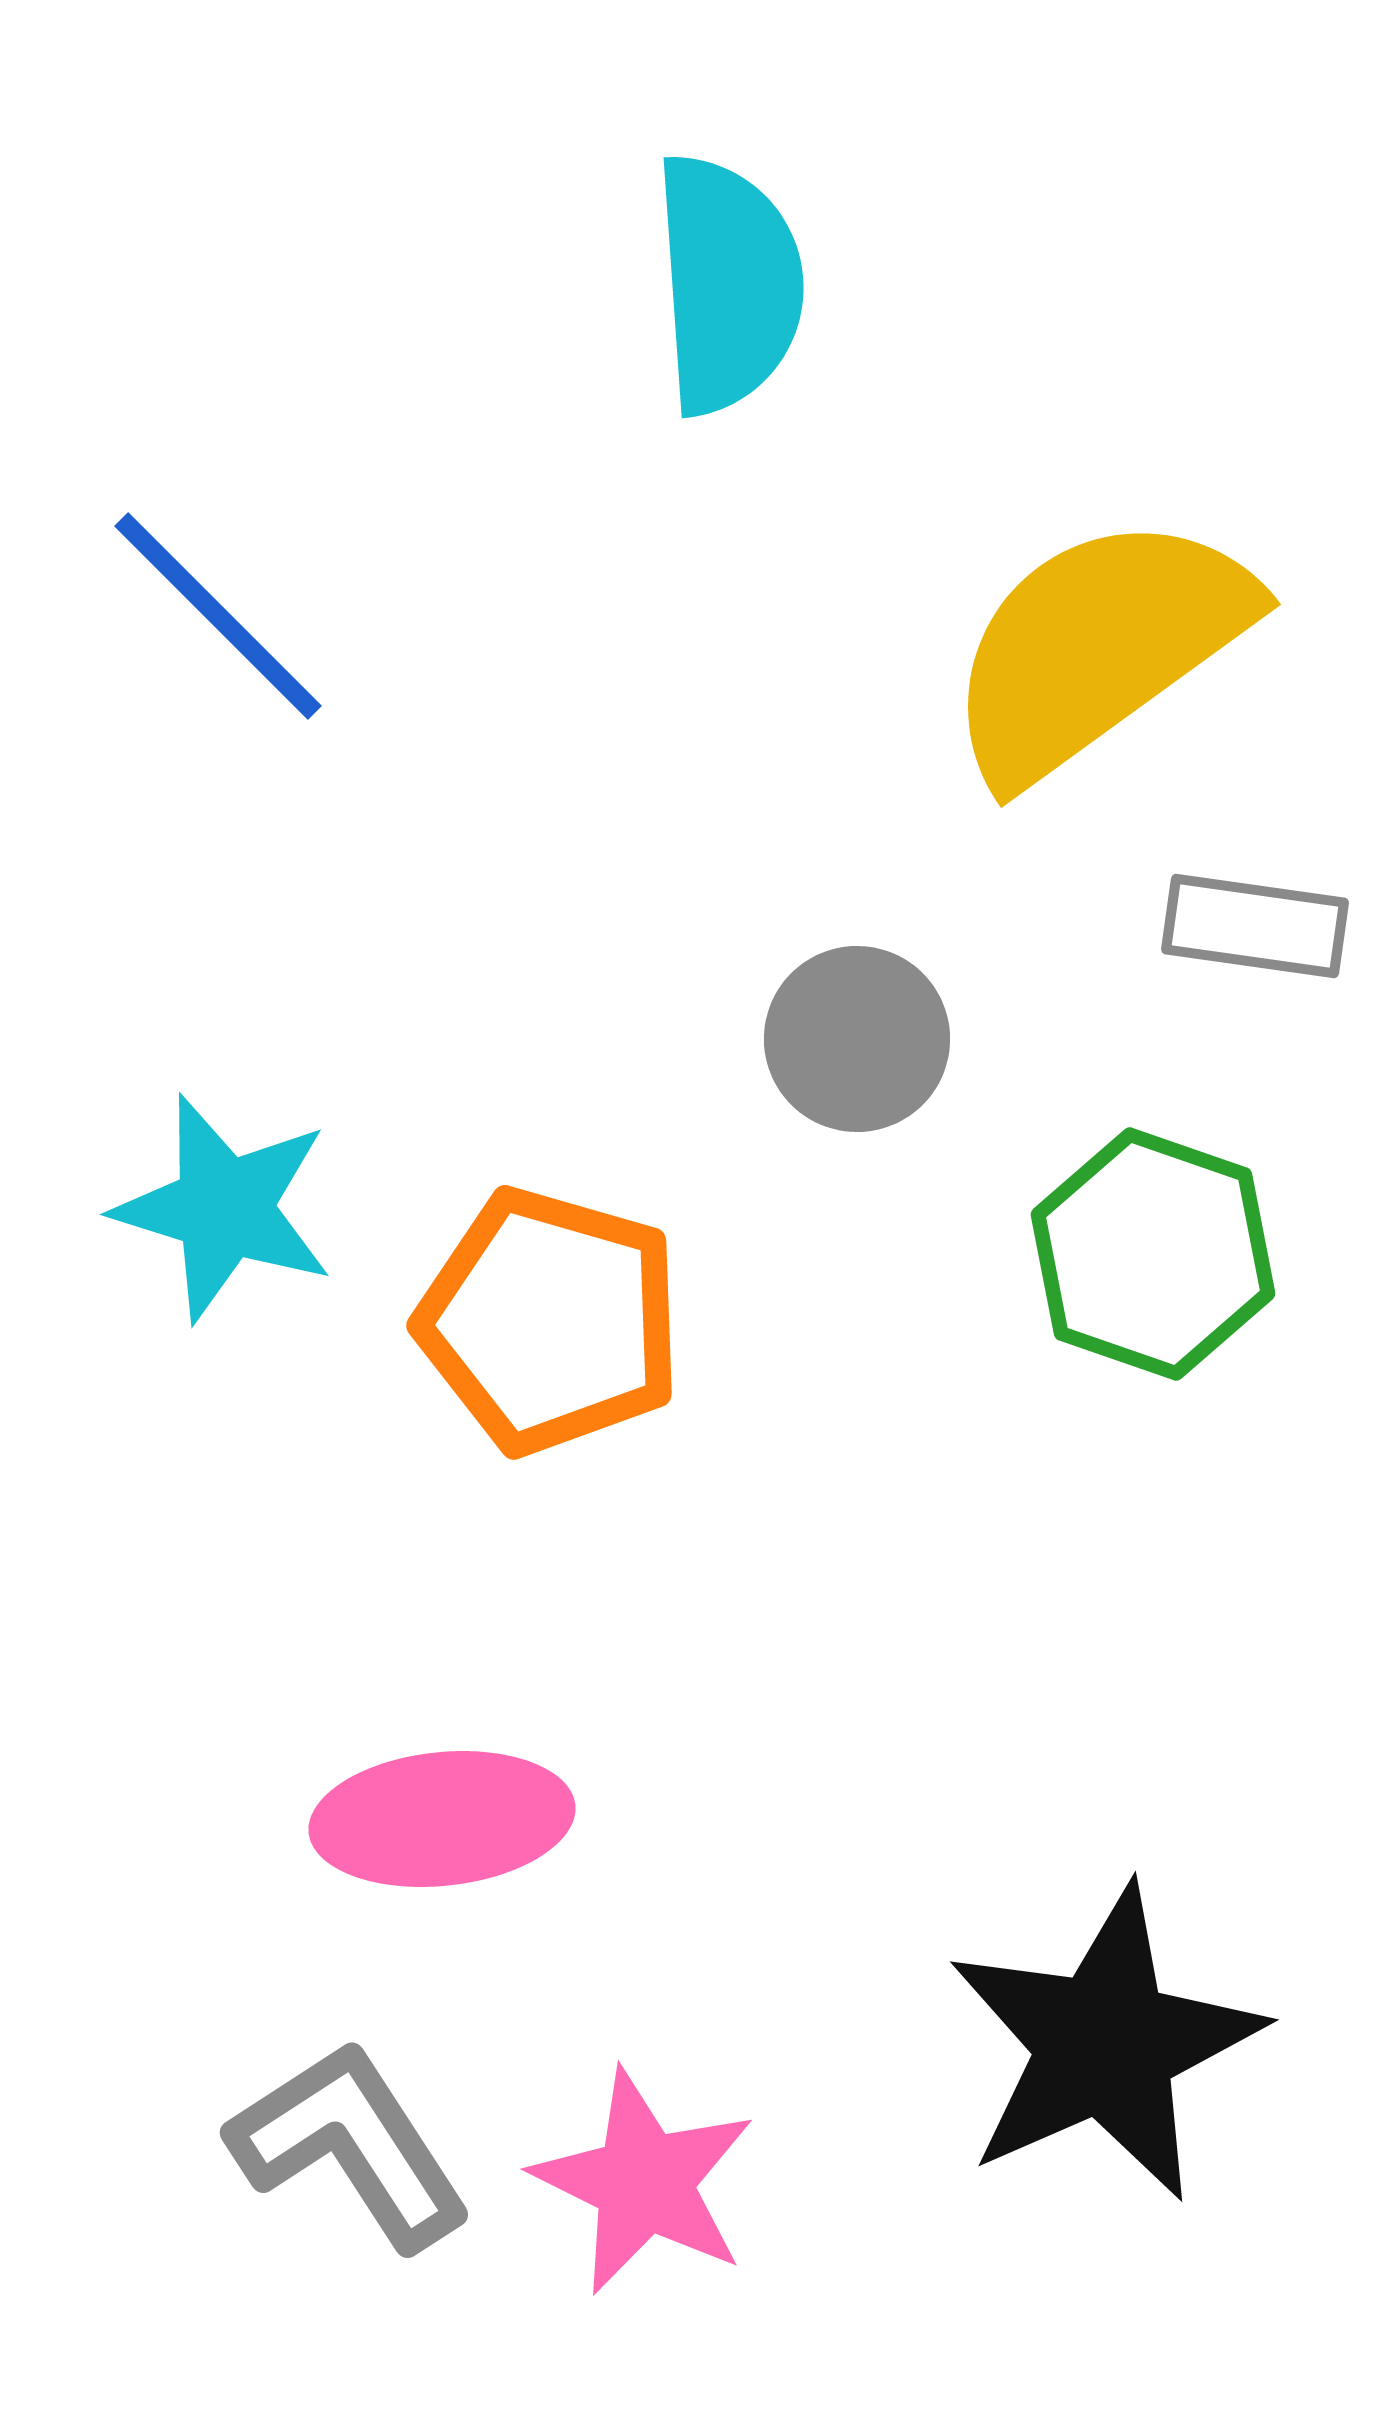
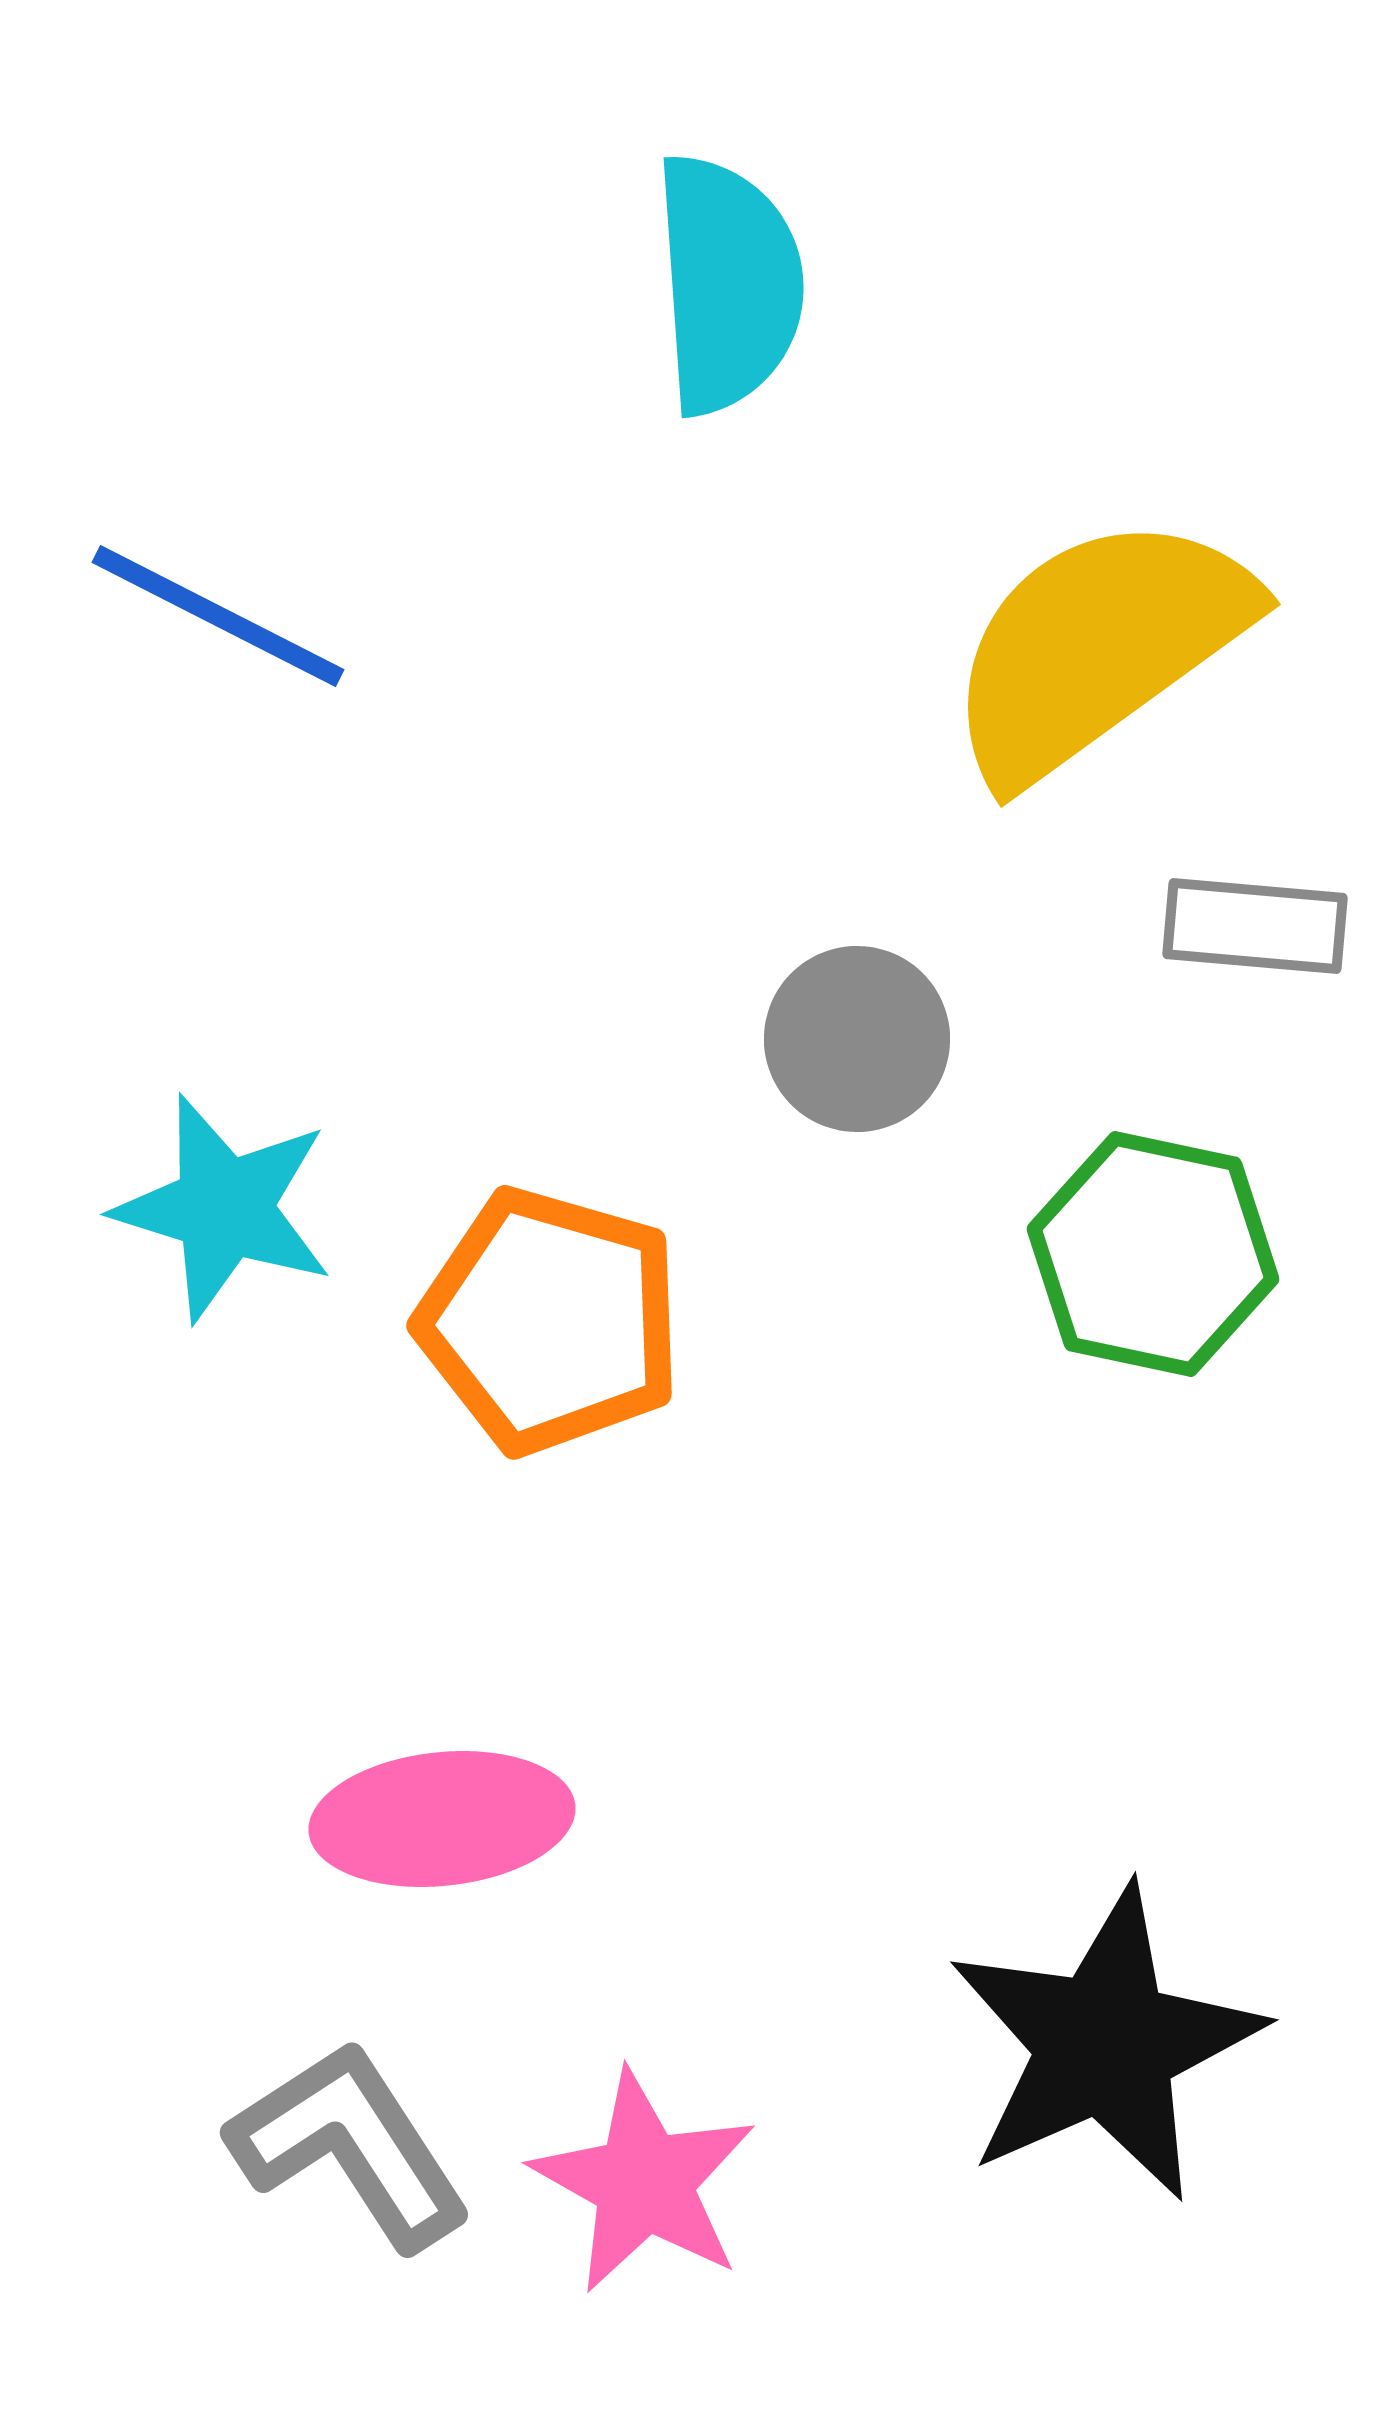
blue line: rotated 18 degrees counterclockwise
gray rectangle: rotated 3 degrees counterclockwise
green hexagon: rotated 7 degrees counterclockwise
pink star: rotated 3 degrees clockwise
